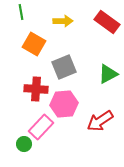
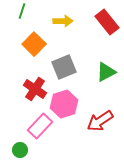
green line: moved 1 px right, 1 px up; rotated 28 degrees clockwise
red rectangle: rotated 15 degrees clockwise
orange square: rotated 15 degrees clockwise
green triangle: moved 2 px left, 2 px up
red cross: moved 1 px left; rotated 30 degrees clockwise
pink hexagon: rotated 12 degrees counterclockwise
pink rectangle: moved 1 px left, 1 px up
green circle: moved 4 px left, 6 px down
